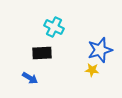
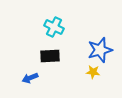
black rectangle: moved 8 px right, 3 px down
yellow star: moved 1 px right, 2 px down
blue arrow: rotated 126 degrees clockwise
